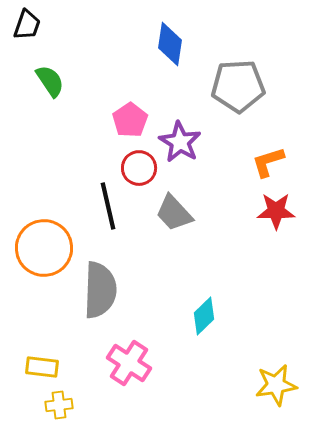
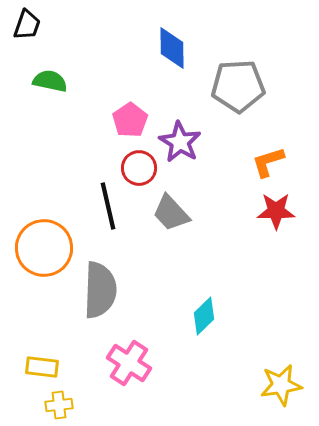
blue diamond: moved 2 px right, 4 px down; rotated 9 degrees counterclockwise
green semicircle: rotated 44 degrees counterclockwise
gray trapezoid: moved 3 px left
yellow star: moved 5 px right
